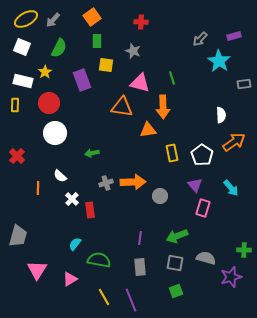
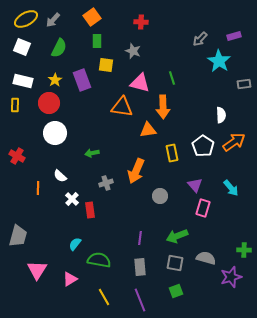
yellow star at (45, 72): moved 10 px right, 8 px down
white pentagon at (202, 155): moved 1 px right, 9 px up
red cross at (17, 156): rotated 14 degrees counterclockwise
orange arrow at (133, 182): moved 3 px right, 11 px up; rotated 115 degrees clockwise
purple line at (131, 300): moved 9 px right
